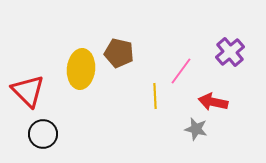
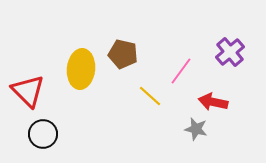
brown pentagon: moved 4 px right, 1 px down
yellow line: moved 5 px left; rotated 45 degrees counterclockwise
